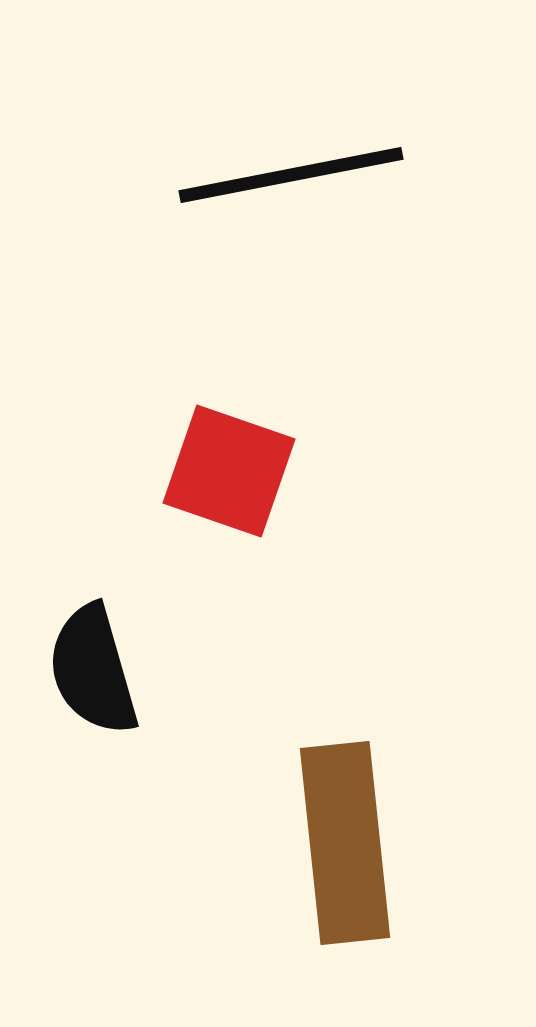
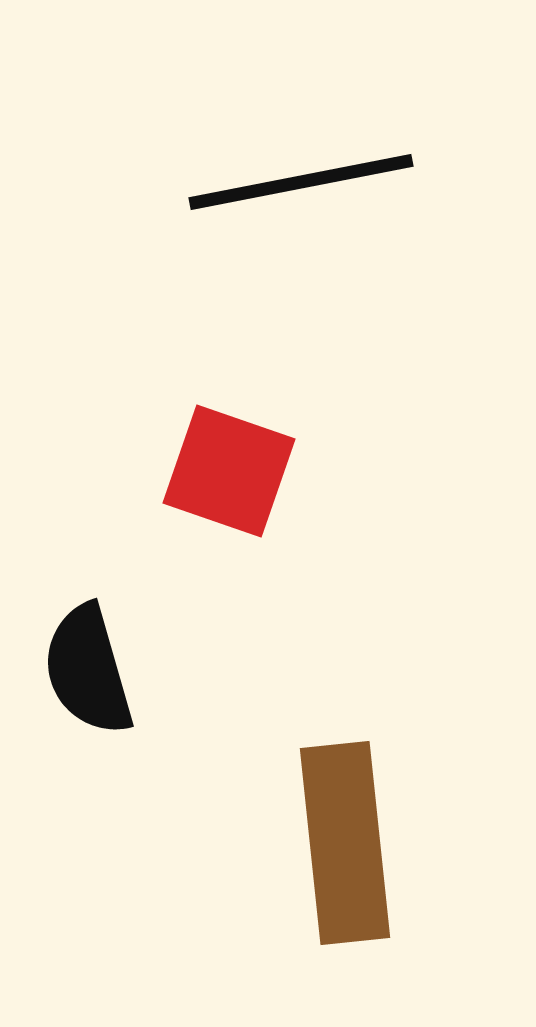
black line: moved 10 px right, 7 px down
black semicircle: moved 5 px left
